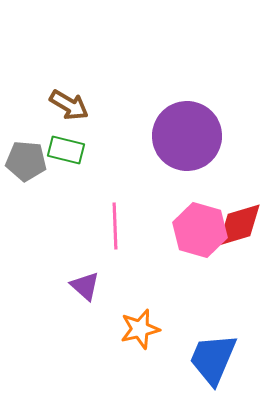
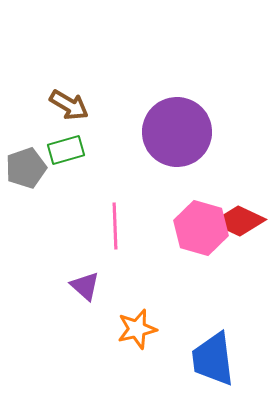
purple circle: moved 10 px left, 4 px up
green rectangle: rotated 30 degrees counterclockwise
gray pentagon: moved 7 px down; rotated 24 degrees counterclockwise
red diamond: moved 4 px up; rotated 42 degrees clockwise
pink hexagon: moved 1 px right, 2 px up
orange star: moved 3 px left
blue trapezoid: rotated 30 degrees counterclockwise
